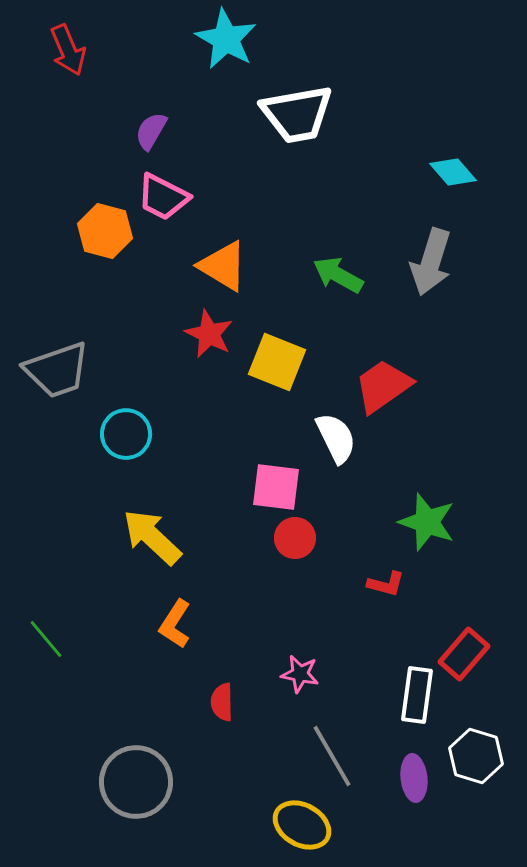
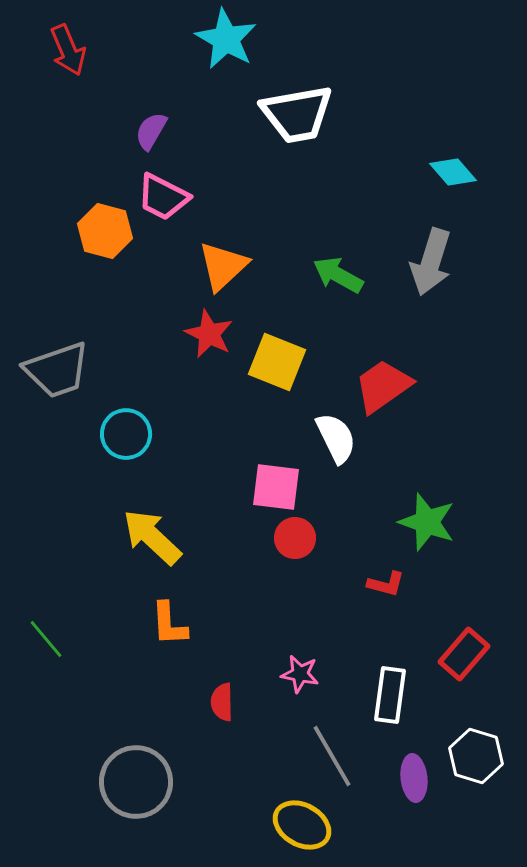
orange triangle: rotated 46 degrees clockwise
orange L-shape: moved 6 px left; rotated 36 degrees counterclockwise
white rectangle: moved 27 px left
